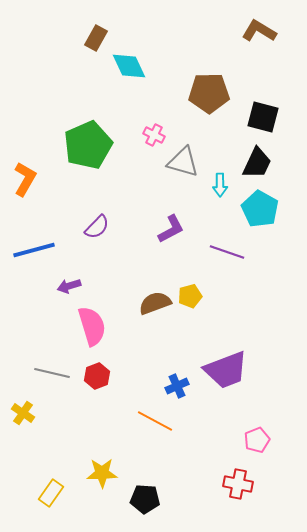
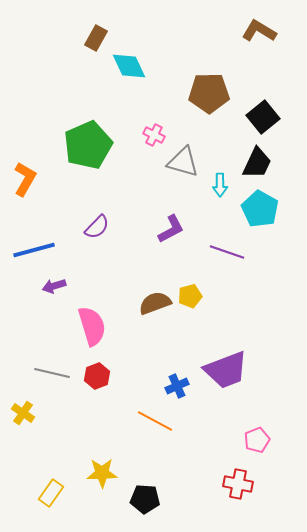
black square: rotated 36 degrees clockwise
purple arrow: moved 15 px left
